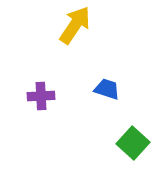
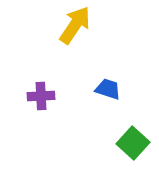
blue trapezoid: moved 1 px right
